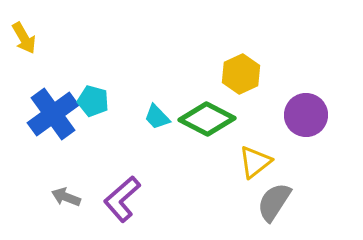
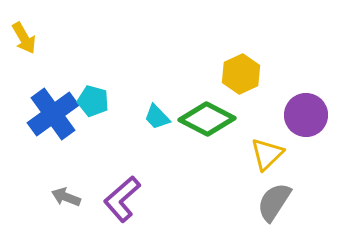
yellow triangle: moved 12 px right, 8 px up; rotated 6 degrees counterclockwise
